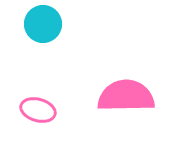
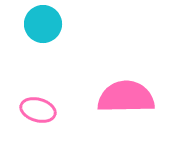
pink semicircle: moved 1 px down
